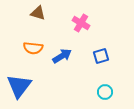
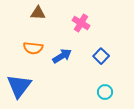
brown triangle: rotated 14 degrees counterclockwise
blue square: rotated 28 degrees counterclockwise
